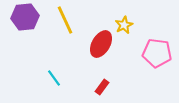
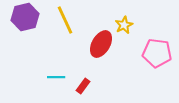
purple hexagon: rotated 8 degrees counterclockwise
cyan line: moved 2 px right, 1 px up; rotated 54 degrees counterclockwise
red rectangle: moved 19 px left, 1 px up
